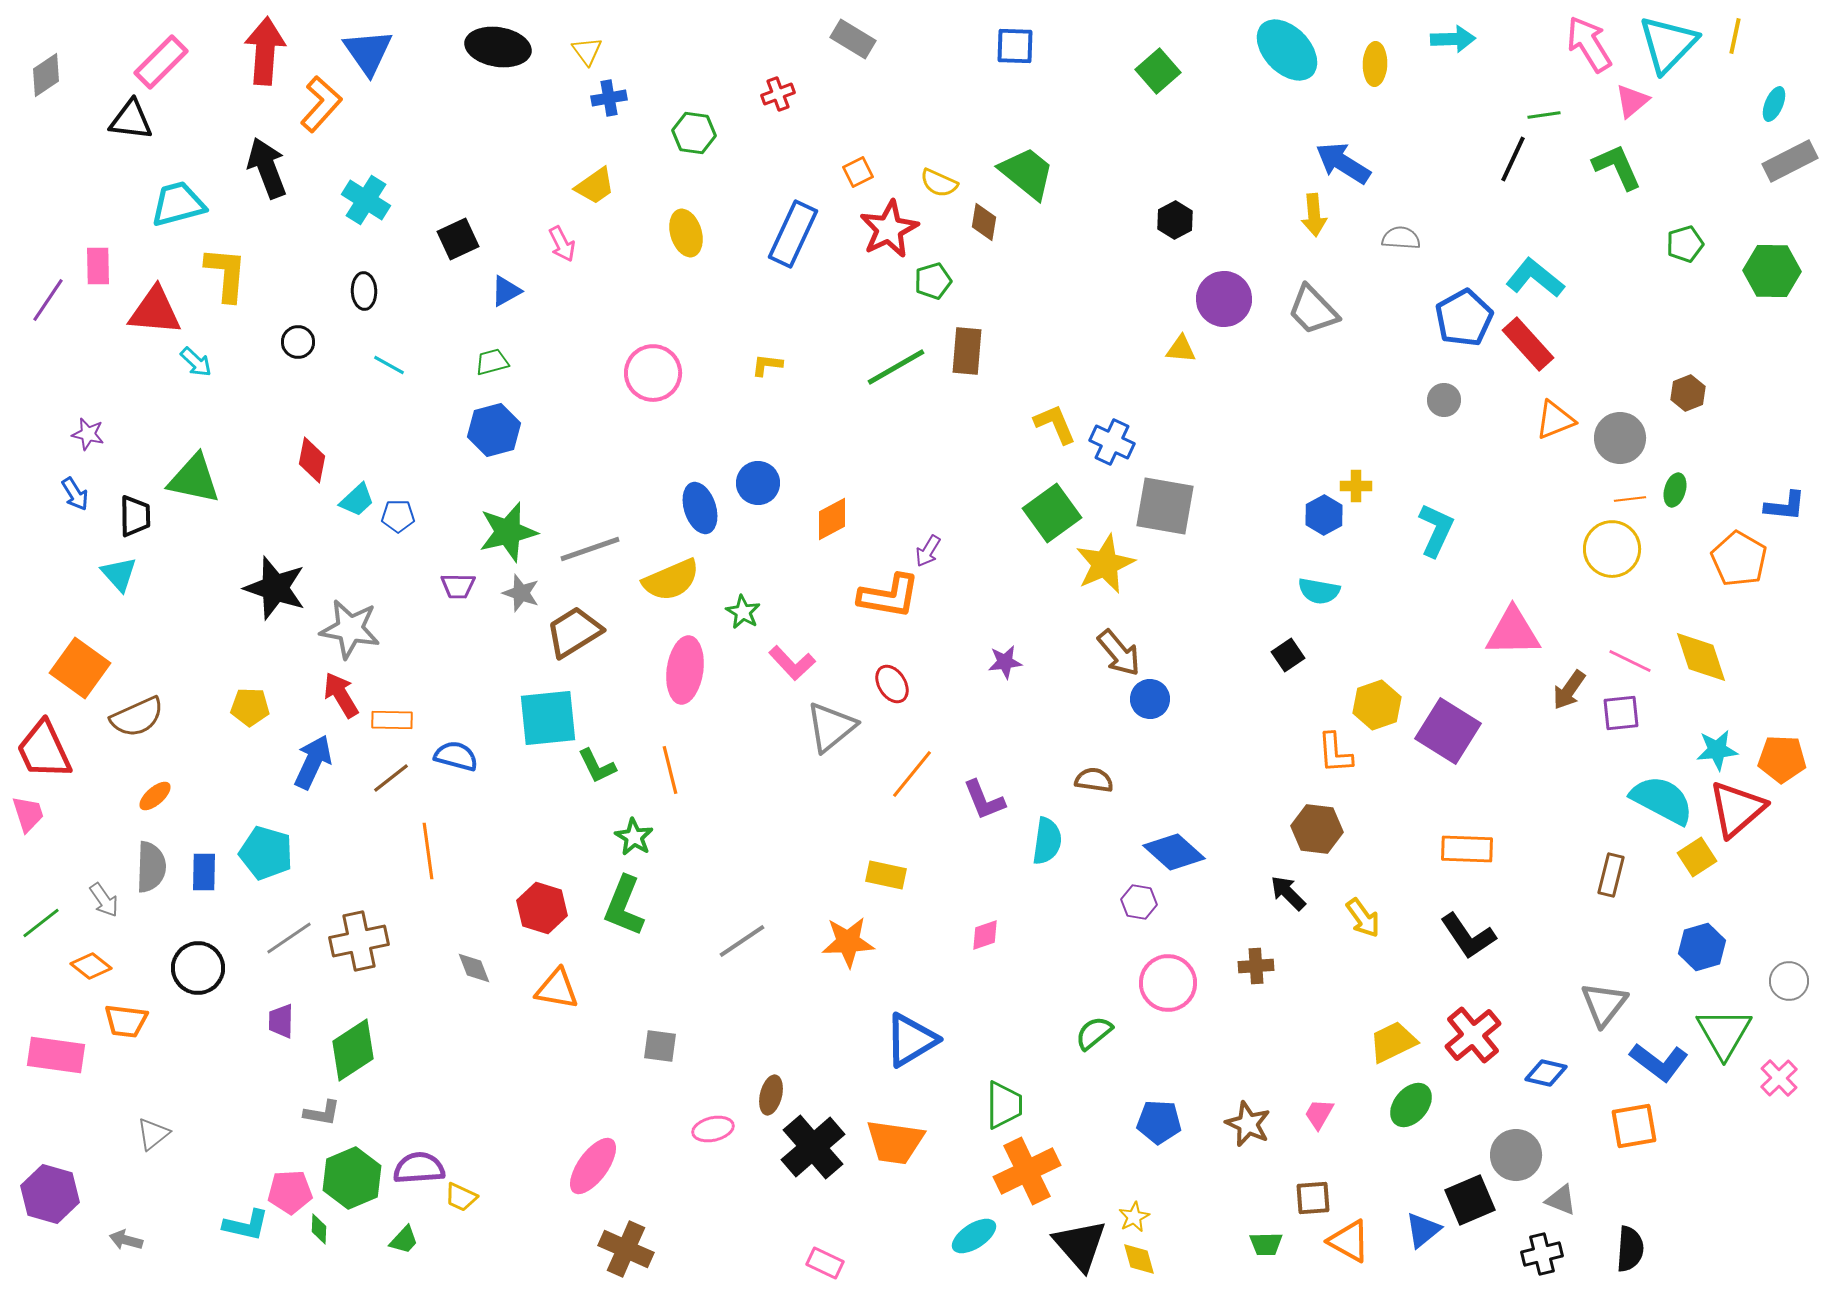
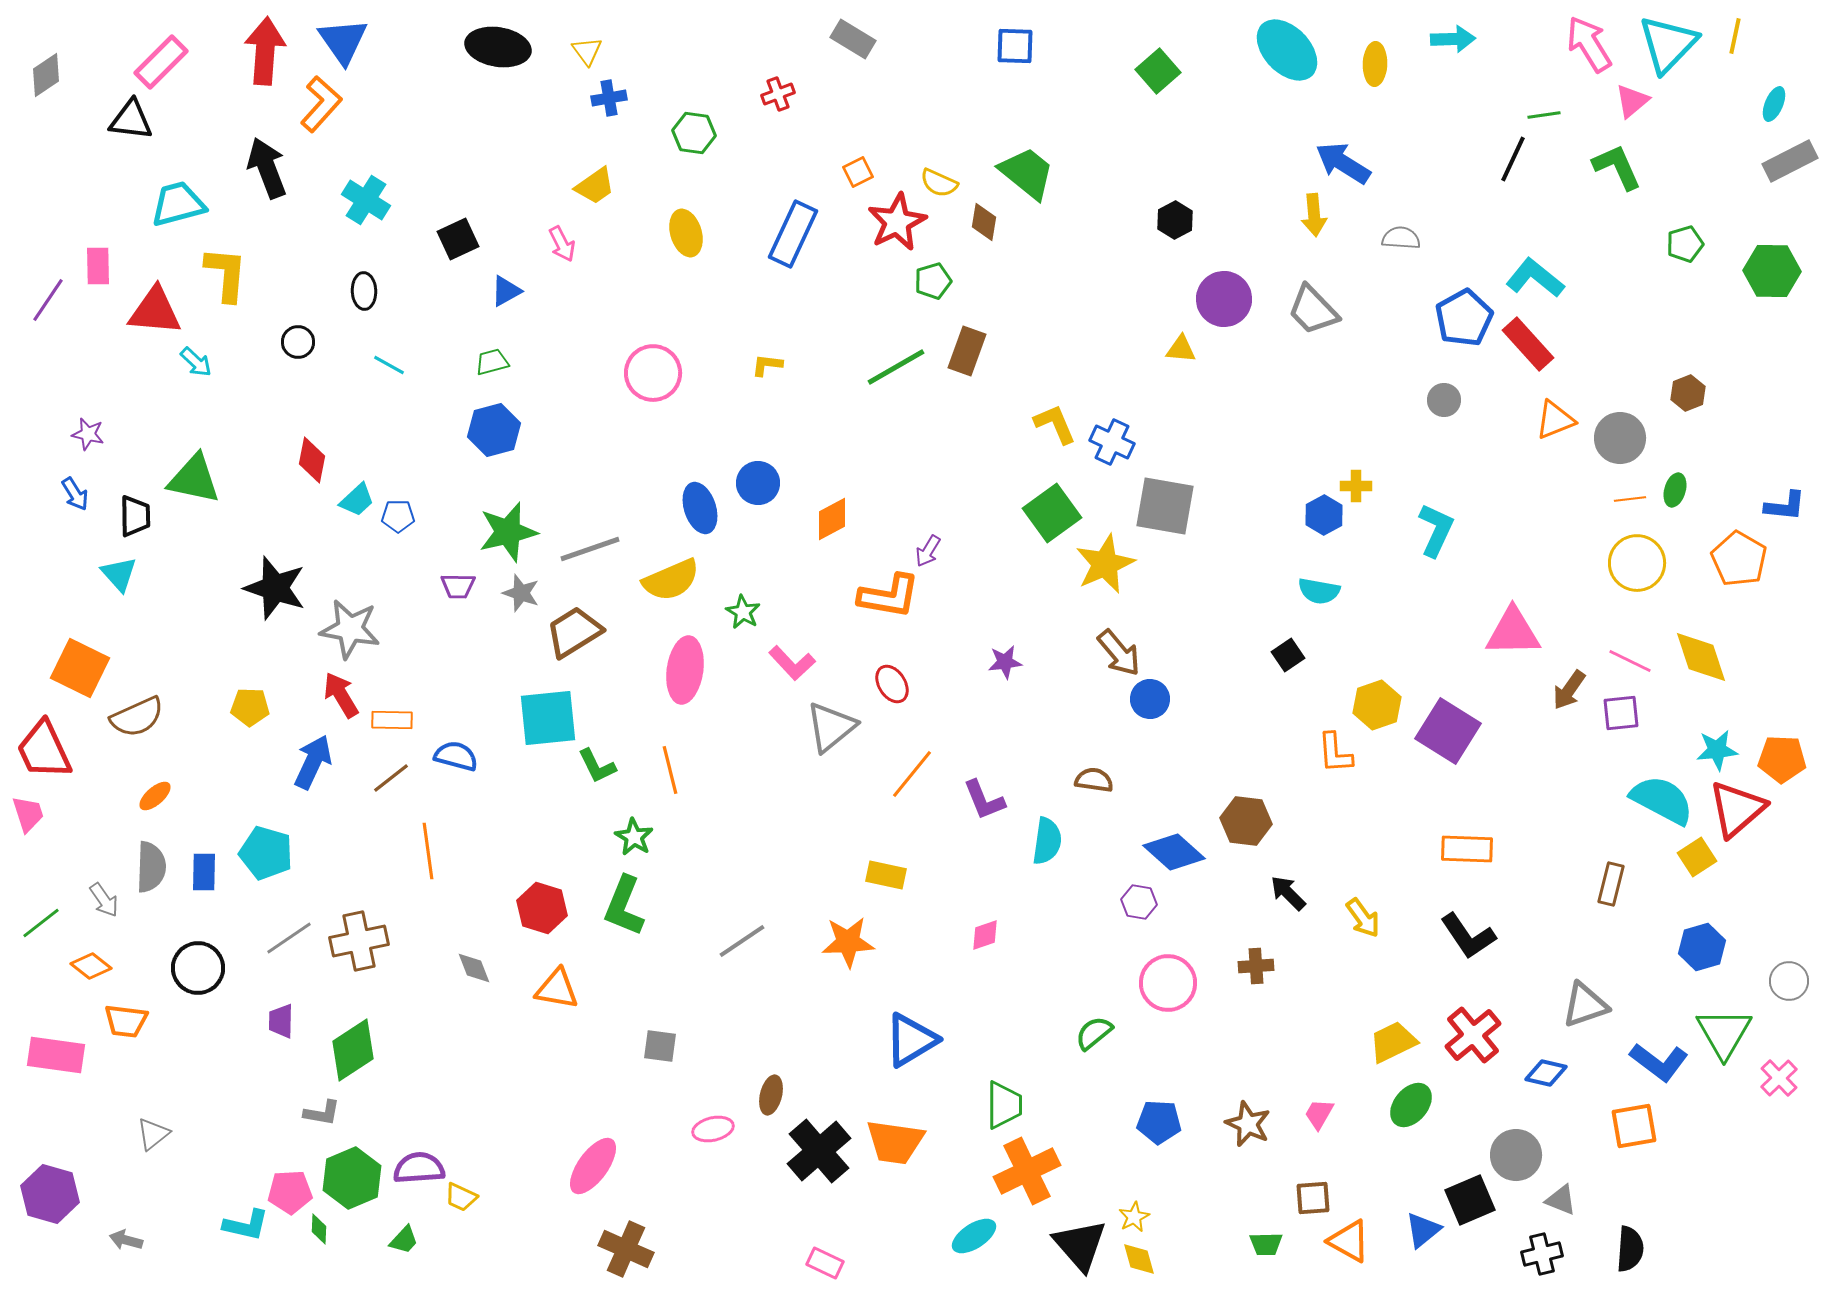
blue triangle at (368, 52): moved 25 px left, 11 px up
red star at (889, 229): moved 8 px right, 7 px up
brown rectangle at (967, 351): rotated 15 degrees clockwise
yellow circle at (1612, 549): moved 25 px right, 14 px down
orange square at (80, 668): rotated 10 degrees counterclockwise
brown hexagon at (1317, 829): moved 71 px left, 8 px up
brown rectangle at (1611, 875): moved 9 px down
gray triangle at (1604, 1004): moved 19 px left, 1 px down; rotated 33 degrees clockwise
black cross at (813, 1147): moved 6 px right, 4 px down
